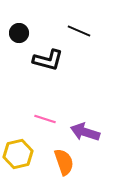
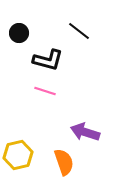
black line: rotated 15 degrees clockwise
pink line: moved 28 px up
yellow hexagon: moved 1 px down
